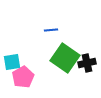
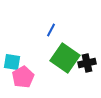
blue line: rotated 56 degrees counterclockwise
cyan square: rotated 18 degrees clockwise
